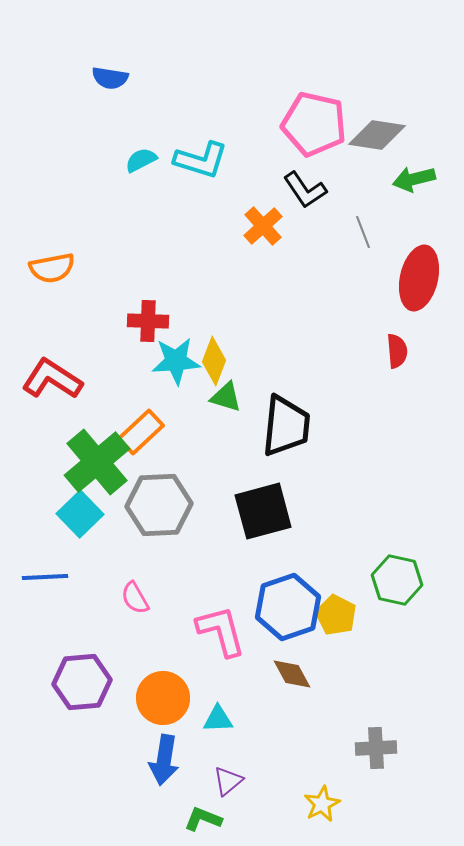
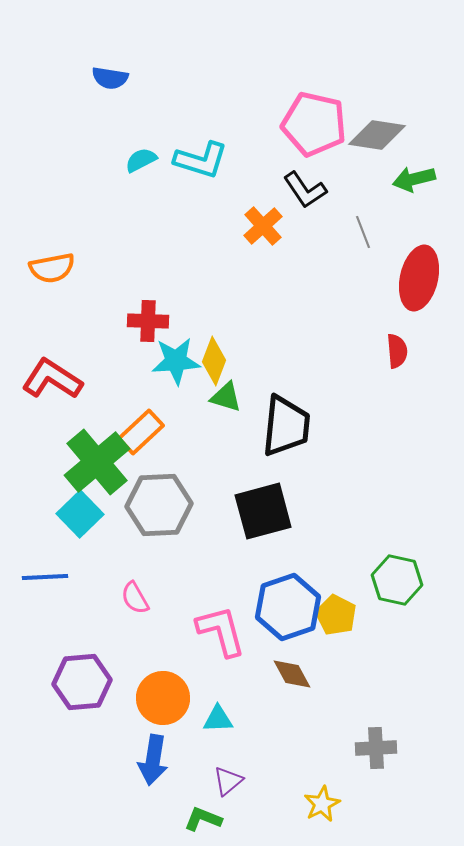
blue arrow: moved 11 px left
